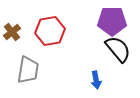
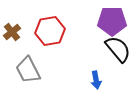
gray trapezoid: rotated 144 degrees clockwise
